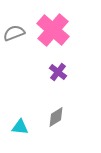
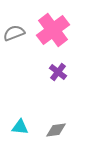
pink cross: rotated 12 degrees clockwise
gray diamond: moved 13 px down; rotated 25 degrees clockwise
